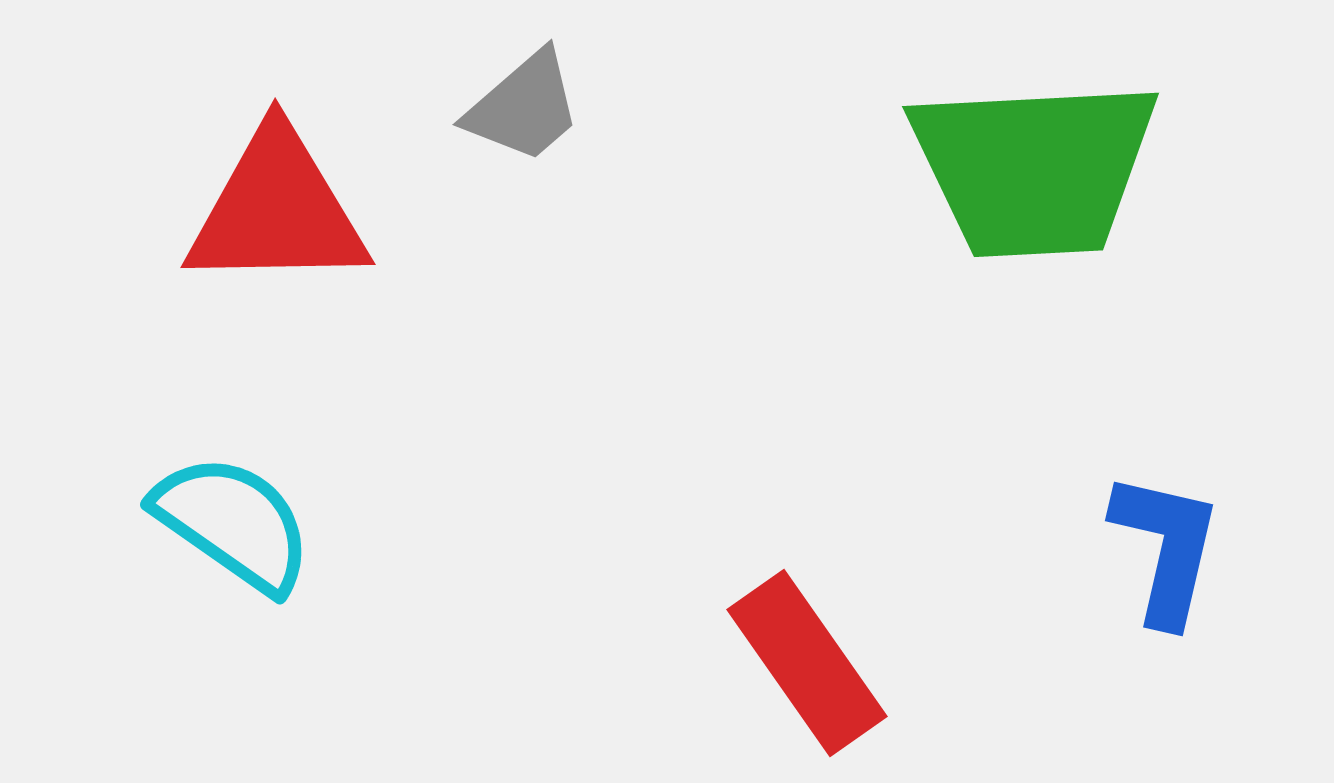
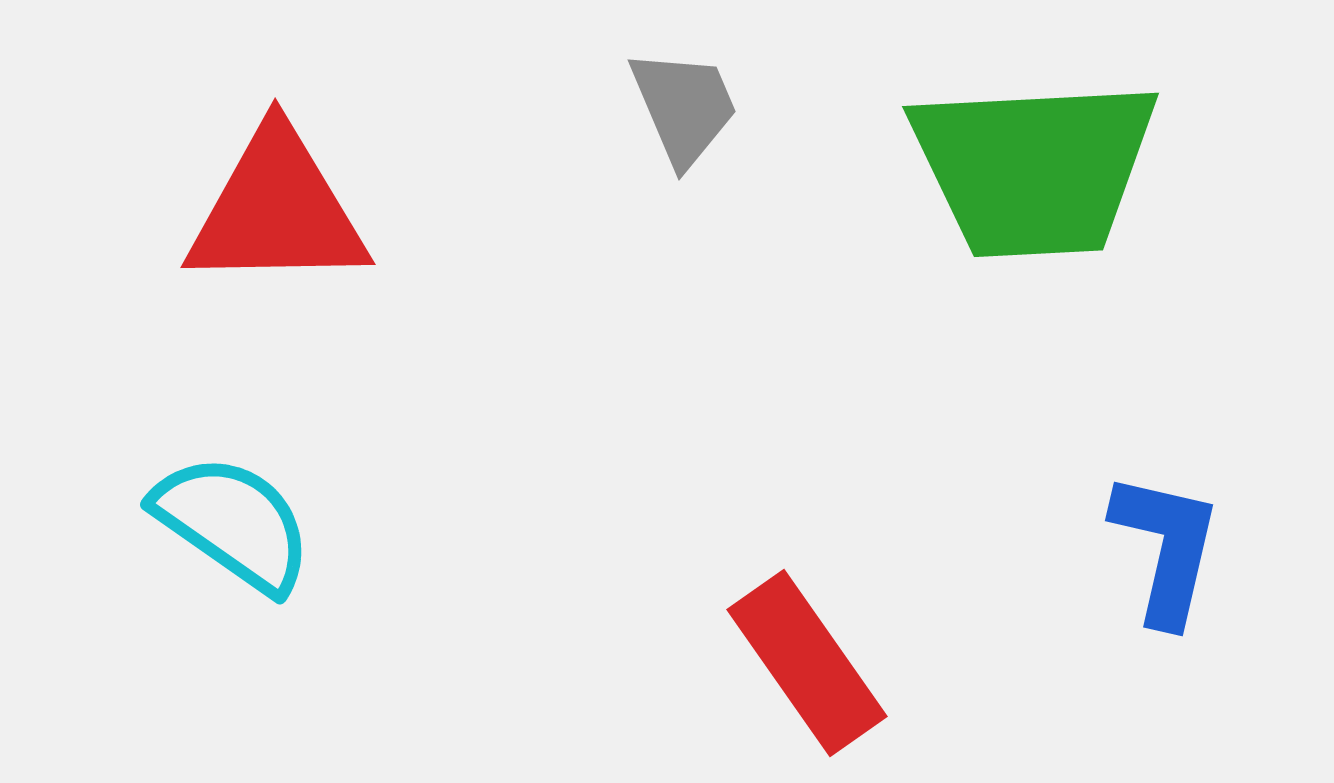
gray trapezoid: moved 160 px right; rotated 72 degrees counterclockwise
